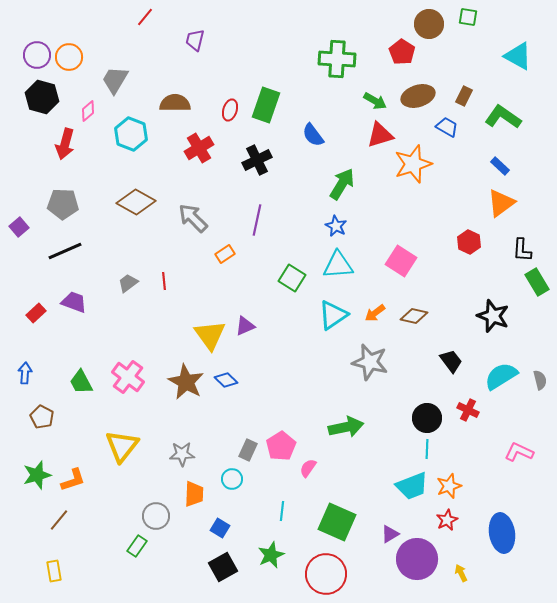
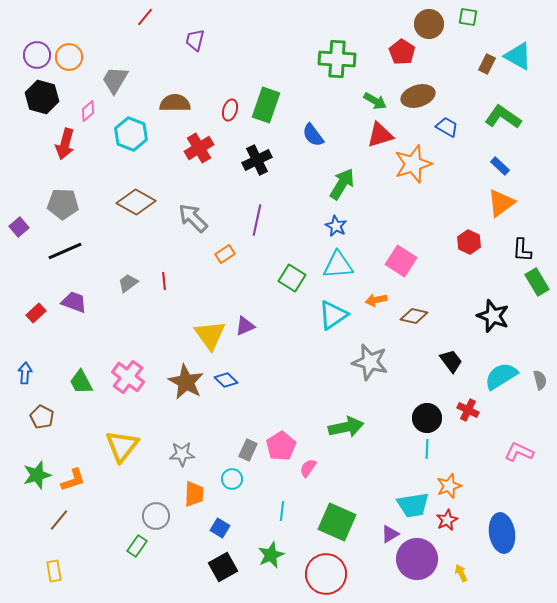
brown rectangle at (464, 96): moved 23 px right, 32 px up
orange arrow at (375, 313): moved 1 px right, 13 px up; rotated 25 degrees clockwise
cyan trapezoid at (412, 486): moved 1 px right, 19 px down; rotated 12 degrees clockwise
